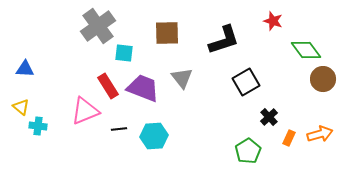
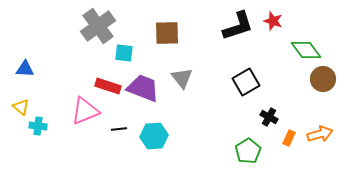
black L-shape: moved 14 px right, 14 px up
red rectangle: rotated 40 degrees counterclockwise
black cross: rotated 18 degrees counterclockwise
